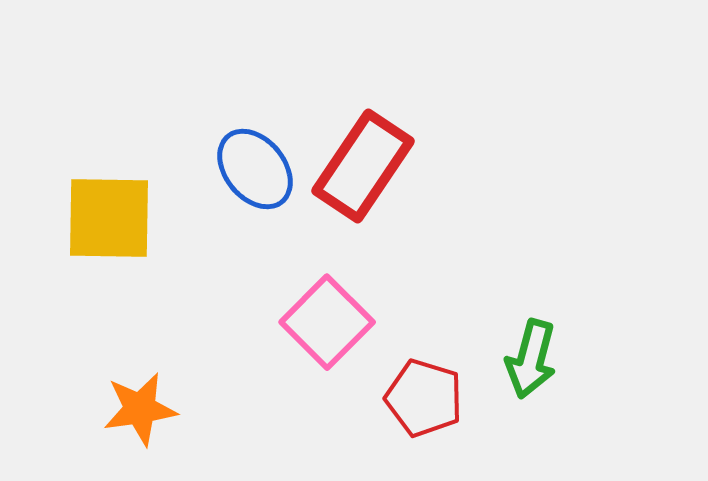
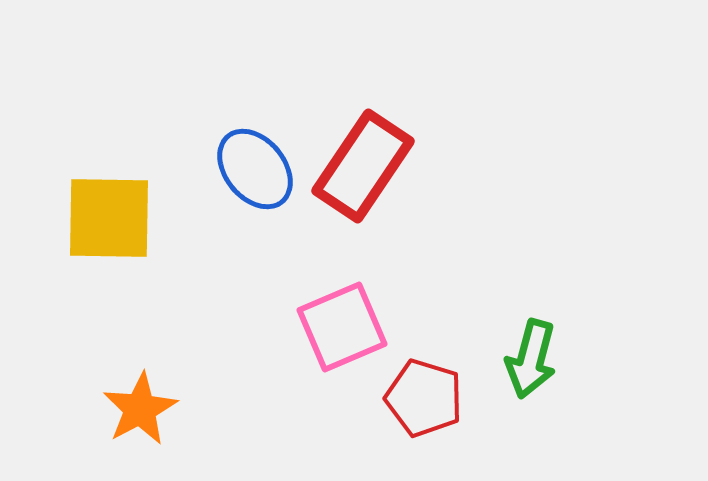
pink square: moved 15 px right, 5 px down; rotated 22 degrees clockwise
orange star: rotated 20 degrees counterclockwise
